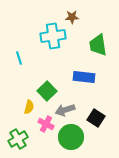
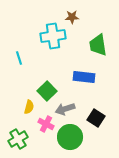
gray arrow: moved 1 px up
green circle: moved 1 px left
